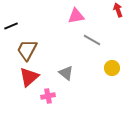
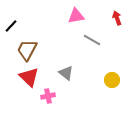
red arrow: moved 1 px left, 8 px down
black line: rotated 24 degrees counterclockwise
yellow circle: moved 12 px down
red triangle: rotated 35 degrees counterclockwise
